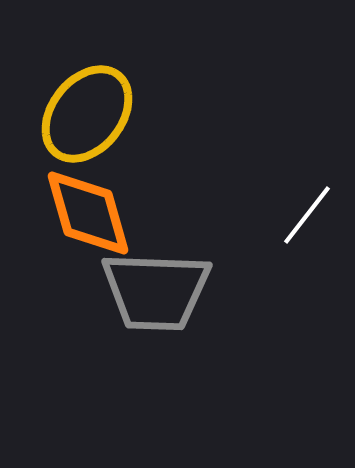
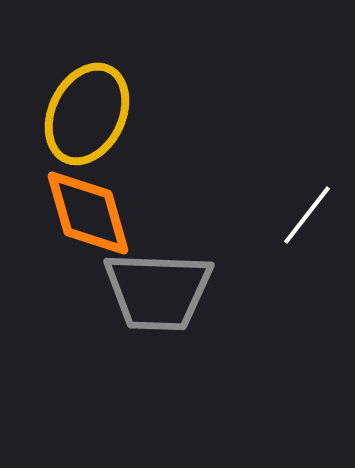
yellow ellipse: rotated 12 degrees counterclockwise
gray trapezoid: moved 2 px right
